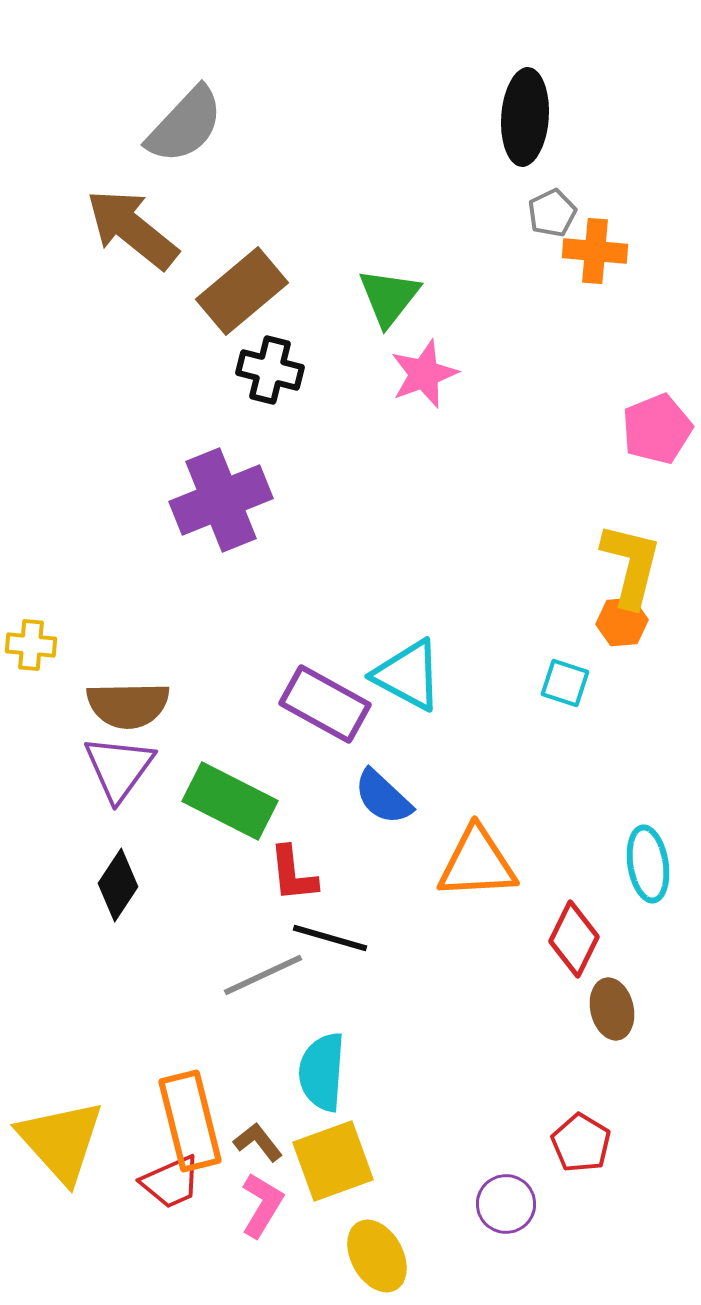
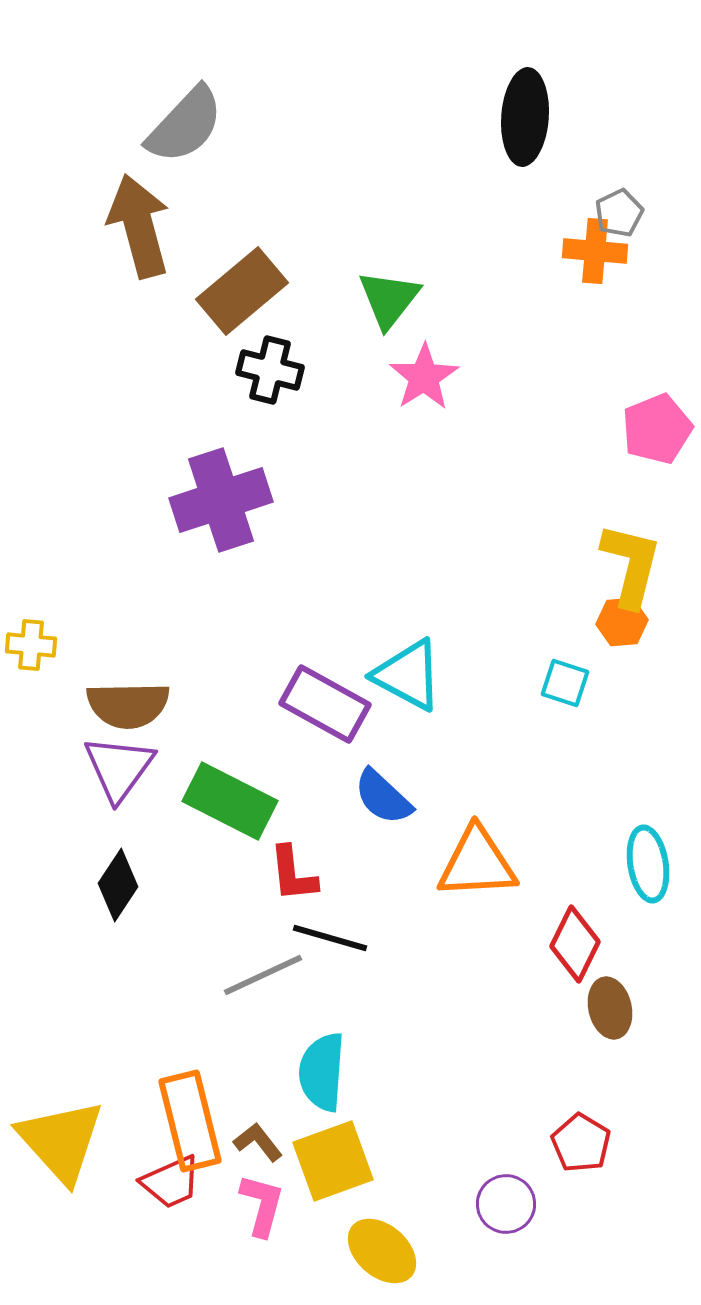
gray pentagon: moved 67 px right
brown arrow: moved 7 px right, 3 px up; rotated 36 degrees clockwise
green triangle: moved 2 px down
pink star: moved 3 px down; rotated 12 degrees counterclockwise
purple cross: rotated 4 degrees clockwise
red diamond: moved 1 px right, 5 px down
brown ellipse: moved 2 px left, 1 px up
pink L-shape: rotated 16 degrees counterclockwise
yellow ellipse: moved 5 px right, 5 px up; rotated 20 degrees counterclockwise
